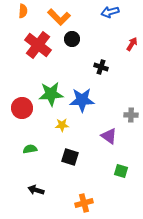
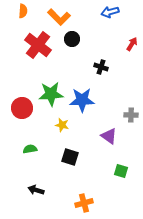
yellow star: rotated 16 degrees clockwise
